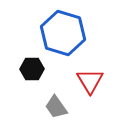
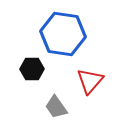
blue hexagon: moved 1 px down; rotated 9 degrees counterclockwise
red triangle: rotated 12 degrees clockwise
